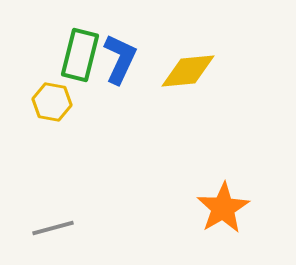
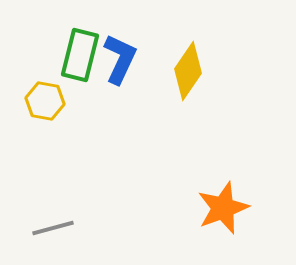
yellow diamond: rotated 50 degrees counterclockwise
yellow hexagon: moved 7 px left, 1 px up
orange star: rotated 10 degrees clockwise
